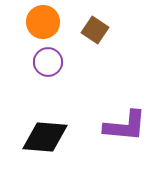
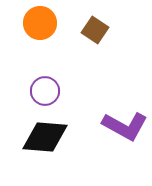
orange circle: moved 3 px left, 1 px down
purple circle: moved 3 px left, 29 px down
purple L-shape: rotated 24 degrees clockwise
